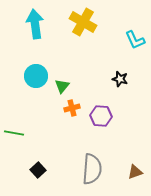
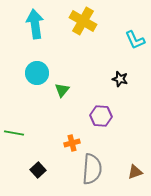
yellow cross: moved 1 px up
cyan circle: moved 1 px right, 3 px up
green triangle: moved 4 px down
orange cross: moved 35 px down
